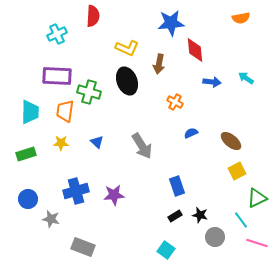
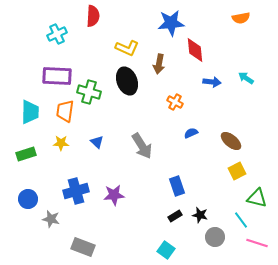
green triangle: rotated 40 degrees clockwise
